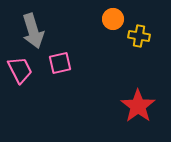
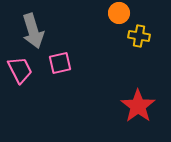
orange circle: moved 6 px right, 6 px up
